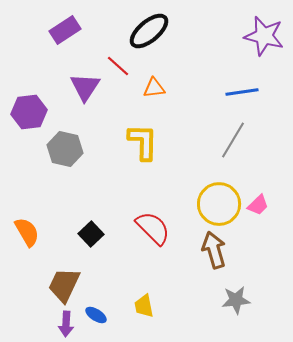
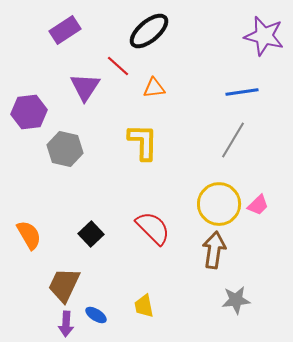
orange semicircle: moved 2 px right, 3 px down
brown arrow: rotated 24 degrees clockwise
